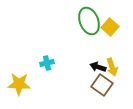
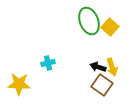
cyan cross: moved 1 px right
